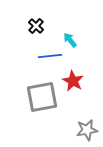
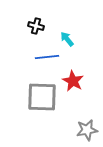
black cross: rotated 28 degrees counterclockwise
cyan arrow: moved 3 px left, 1 px up
blue line: moved 3 px left, 1 px down
gray square: rotated 12 degrees clockwise
